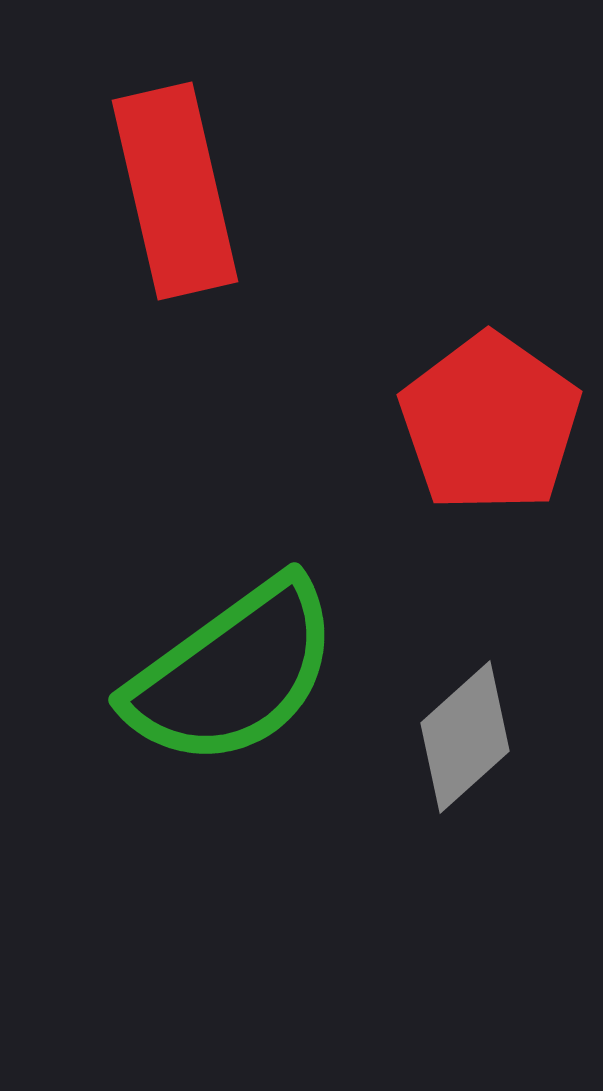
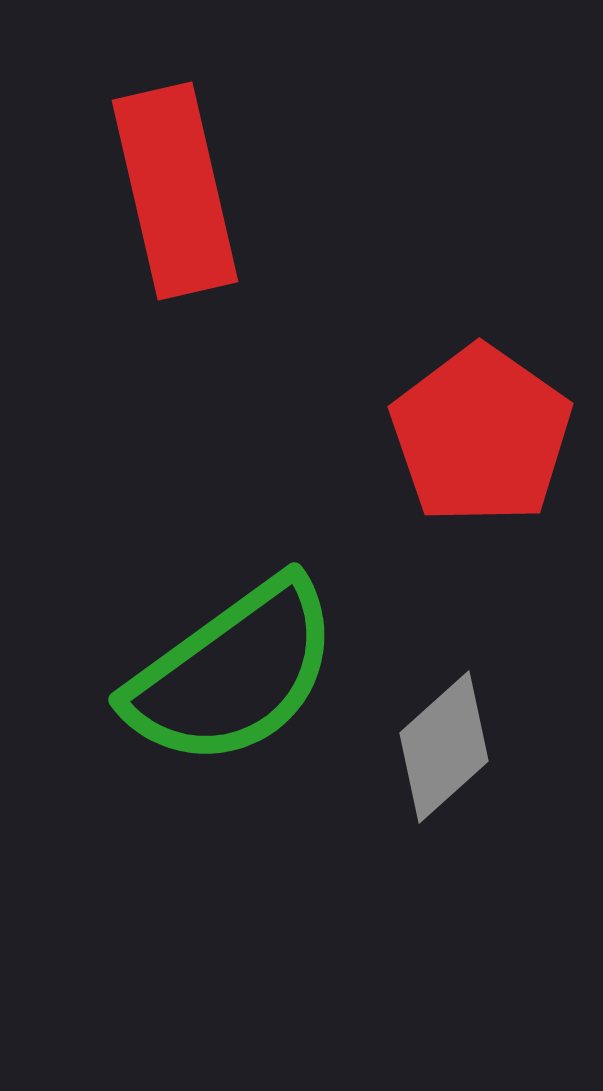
red pentagon: moved 9 px left, 12 px down
gray diamond: moved 21 px left, 10 px down
